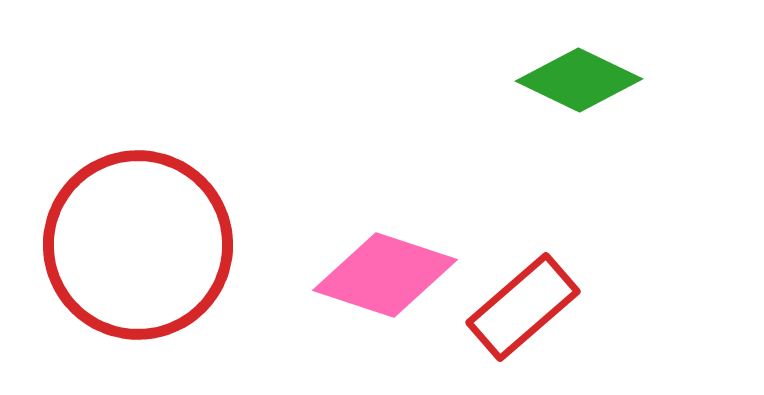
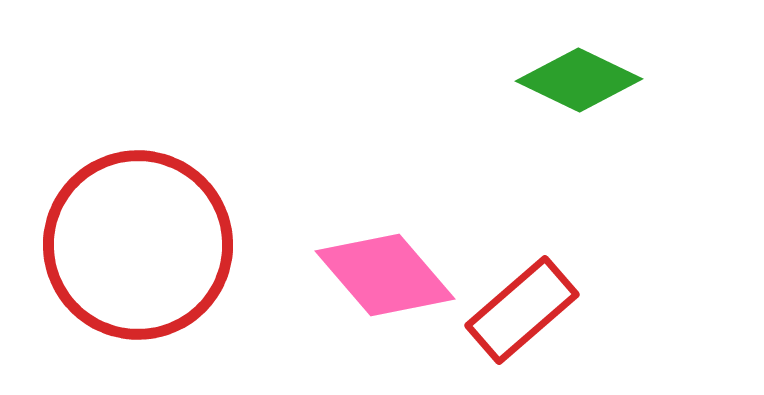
pink diamond: rotated 31 degrees clockwise
red rectangle: moved 1 px left, 3 px down
